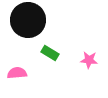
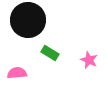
pink star: rotated 18 degrees clockwise
